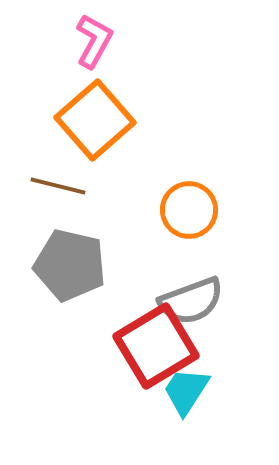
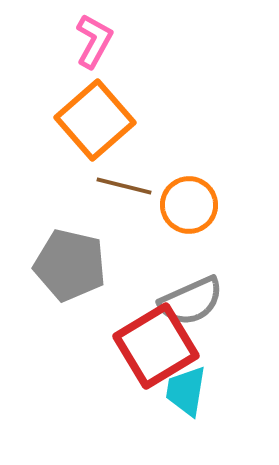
brown line: moved 66 px right
orange circle: moved 5 px up
gray semicircle: rotated 4 degrees counterclockwise
cyan trapezoid: rotated 24 degrees counterclockwise
